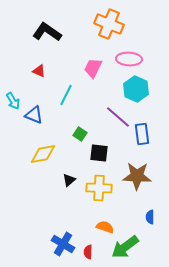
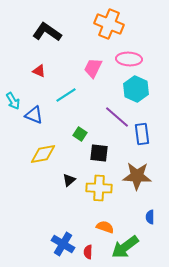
cyan line: rotated 30 degrees clockwise
purple line: moved 1 px left
